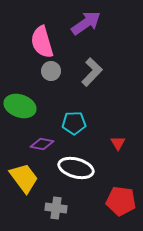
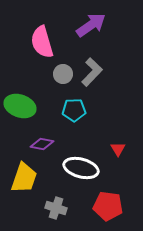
purple arrow: moved 5 px right, 2 px down
gray circle: moved 12 px right, 3 px down
cyan pentagon: moved 13 px up
red triangle: moved 6 px down
white ellipse: moved 5 px right
yellow trapezoid: rotated 56 degrees clockwise
red pentagon: moved 13 px left, 5 px down
gray cross: rotated 10 degrees clockwise
